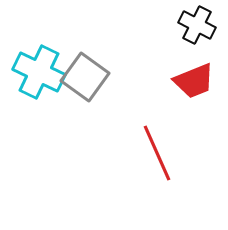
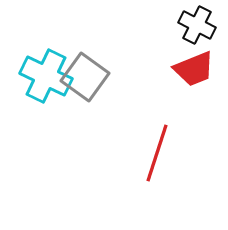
cyan cross: moved 7 px right, 4 px down
red trapezoid: moved 12 px up
red line: rotated 42 degrees clockwise
